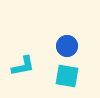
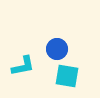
blue circle: moved 10 px left, 3 px down
